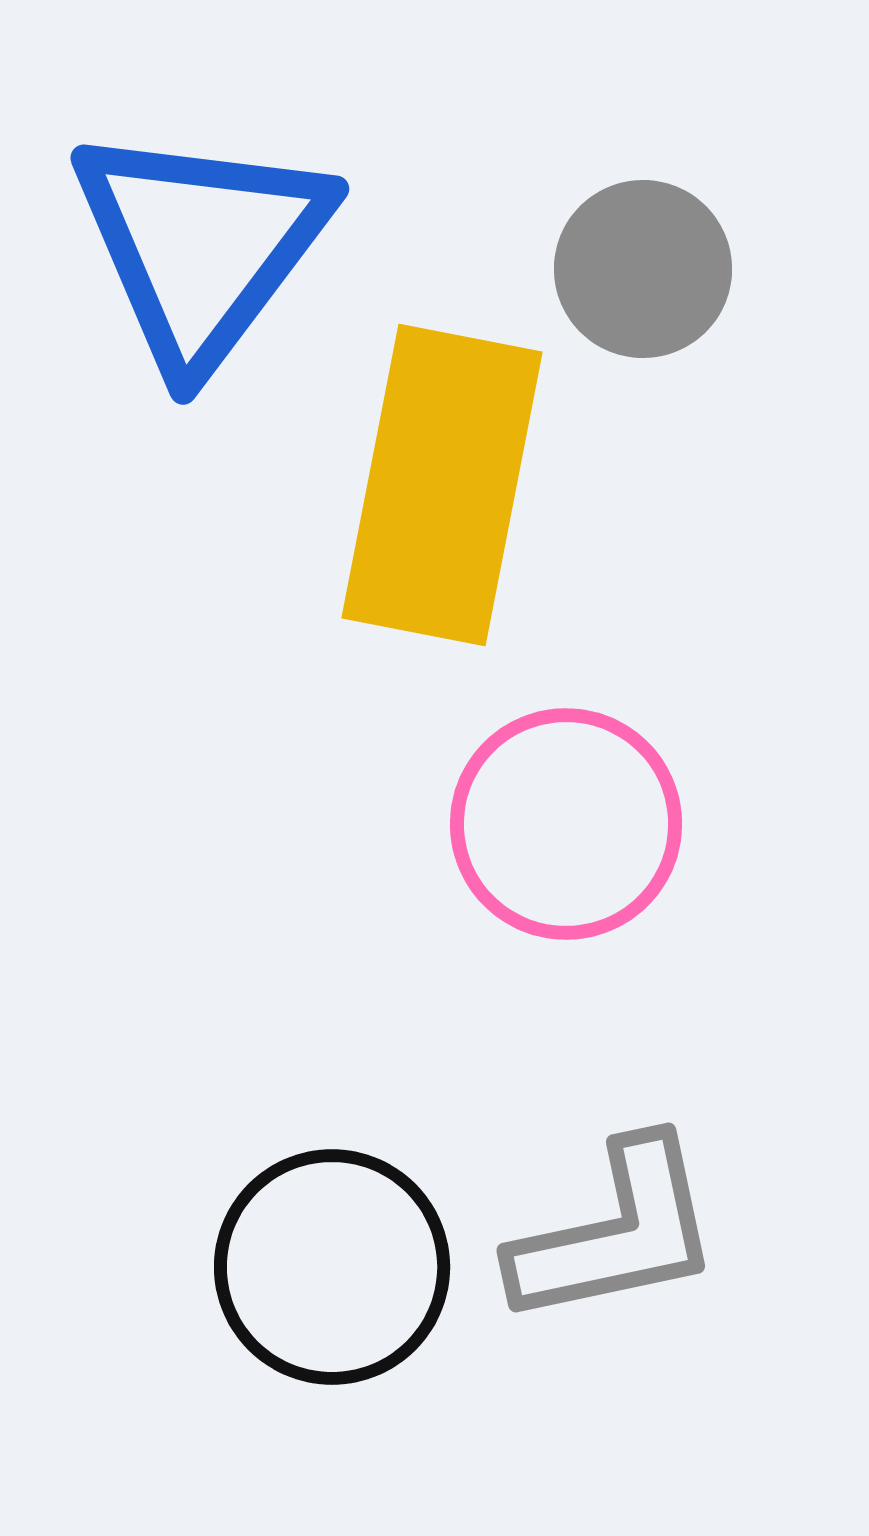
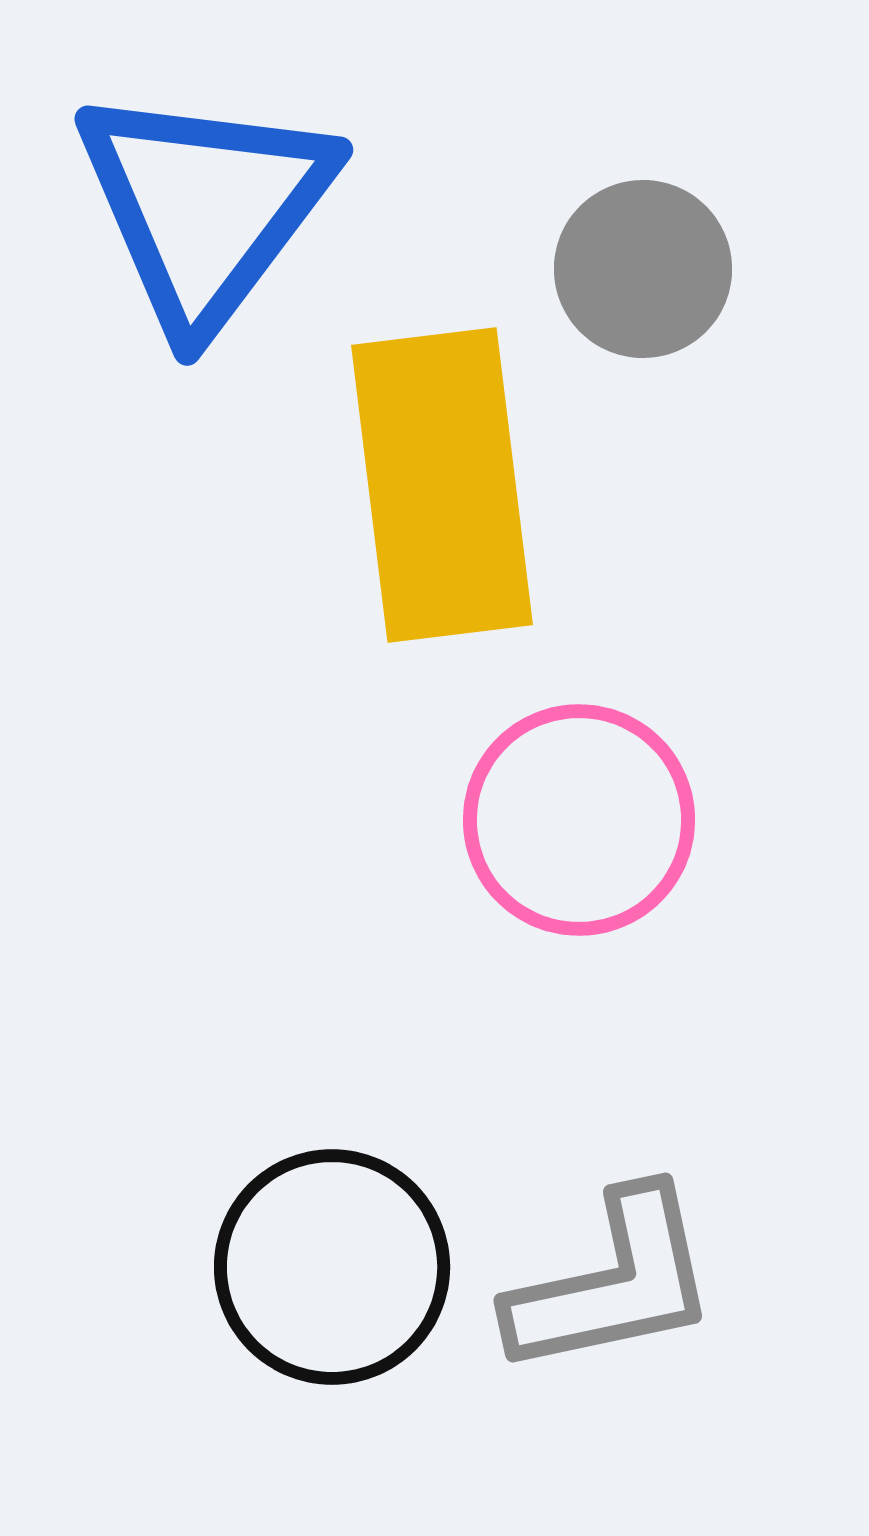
blue triangle: moved 4 px right, 39 px up
yellow rectangle: rotated 18 degrees counterclockwise
pink circle: moved 13 px right, 4 px up
gray L-shape: moved 3 px left, 50 px down
